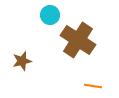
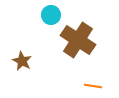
cyan circle: moved 1 px right
brown star: rotated 30 degrees counterclockwise
